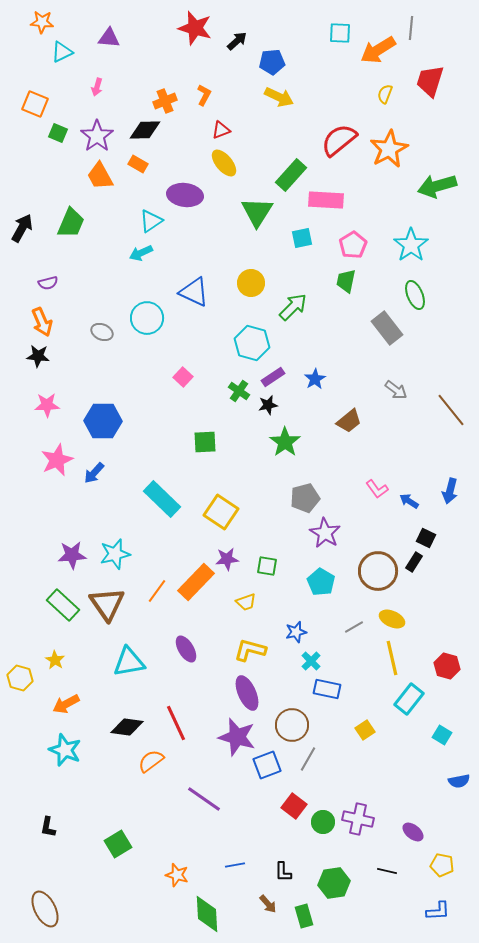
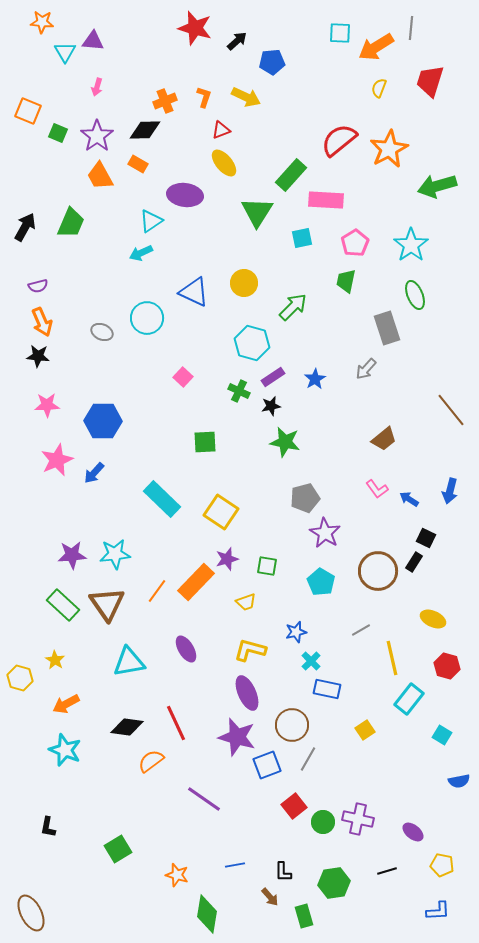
purple triangle at (109, 38): moved 16 px left, 3 px down
orange arrow at (378, 50): moved 2 px left, 3 px up
cyan triangle at (62, 52): moved 3 px right; rotated 35 degrees counterclockwise
yellow semicircle at (385, 94): moved 6 px left, 6 px up
orange L-shape at (204, 95): moved 2 px down; rotated 10 degrees counterclockwise
yellow arrow at (279, 97): moved 33 px left
orange square at (35, 104): moved 7 px left, 7 px down
black arrow at (22, 228): moved 3 px right, 1 px up
pink pentagon at (353, 245): moved 2 px right, 2 px up
purple semicircle at (48, 283): moved 10 px left, 3 px down
yellow circle at (251, 283): moved 7 px left
gray rectangle at (387, 328): rotated 20 degrees clockwise
gray arrow at (396, 390): moved 30 px left, 21 px up; rotated 95 degrees clockwise
green cross at (239, 391): rotated 10 degrees counterclockwise
black star at (268, 405): moved 3 px right, 1 px down
brown trapezoid at (349, 421): moved 35 px right, 18 px down
green star at (285, 442): rotated 24 degrees counterclockwise
blue arrow at (409, 501): moved 2 px up
cyan star at (115, 554): rotated 8 degrees clockwise
purple star at (227, 559): rotated 10 degrees counterclockwise
yellow ellipse at (392, 619): moved 41 px right
gray line at (354, 627): moved 7 px right, 3 px down
red square at (294, 806): rotated 15 degrees clockwise
green square at (118, 844): moved 5 px down
black line at (387, 871): rotated 30 degrees counterclockwise
brown arrow at (268, 904): moved 2 px right, 7 px up
brown ellipse at (45, 909): moved 14 px left, 4 px down
green diamond at (207, 914): rotated 12 degrees clockwise
